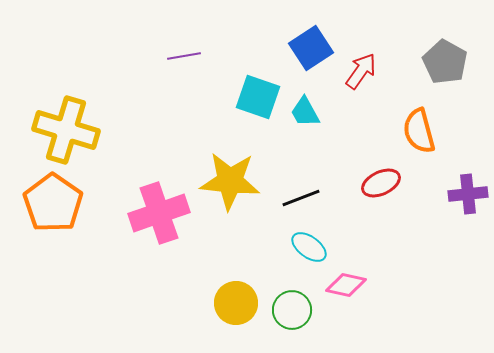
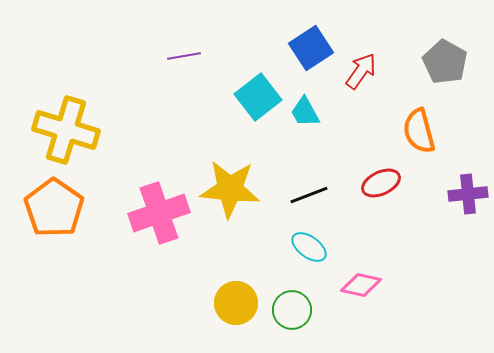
cyan square: rotated 33 degrees clockwise
yellow star: moved 8 px down
black line: moved 8 px right, 3 px up
orange pentagon: moved 1 px right, 5 px down
pink diamond: moved 15 px right
